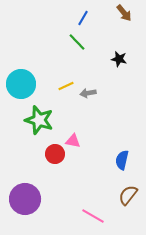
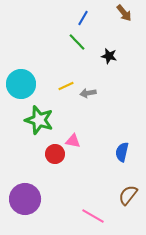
black star: moved 10 px left, 3 px up
blue semicircle: moved 8 px up
